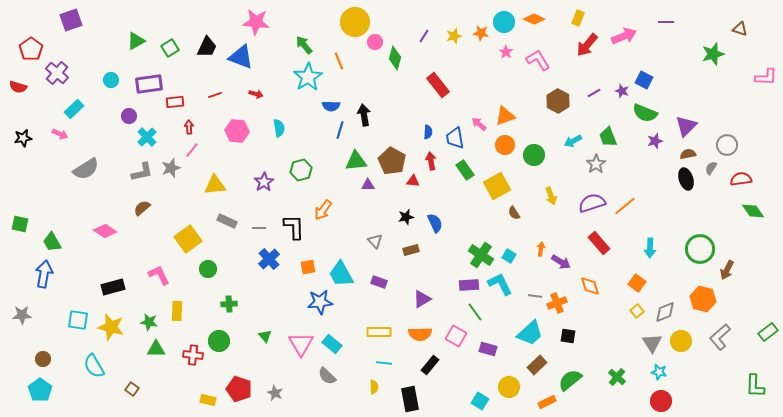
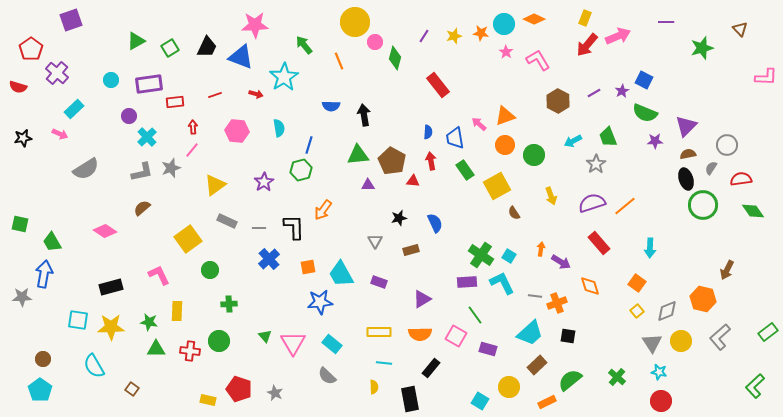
yellow rectangle at (578, 18): moved 7 px right
pink star at (256, 22): moved 1 px left, 3 px down; rotated 8 degrees counterclockwise
cyan circle at (504, 22): moved 2 px down
brown triangle at (740, 29): rotated 28 degrees clockwise
pink arrow at (624, 36): moved 6 px left
green star at (713, 54): moved 11 px left, 6 px up
cyan star at (308, 77): moved 24 px left
purple star at (622, 91): rotated 24 degrees clockwise
red arrow at (189, 127): moved 4 px right
blue line at (340, 130): moved 31 px left, 15 px down
purple star at (655, 141): rotated 14 degrees clockwise
green triangle at (356, 161): moved 2 px right, 6 px up
yellow triangle at (215, 185): rotated 30 degrees counterclockwise
black star at (406, 217): moved 7 px left, 1 px down
gray triangle at (375, 241): rotated 14 degrees clockwise
green circle at (700, 249): moved 3 px right, 44 px up
green circle at (208, 269): moved 2 px right, 1 px down
cyan L-shape at (500, 284): moved 2 px right, 1 px up
purple rectangle at (469, 285): moved 2 px left, 3 px up
black rectangle at (113, 287): moved 2 px left
green line at (475, 312): moved 3 px down
gray diamond at (665, 312): moved 2 px right, 1 px up
gray star at (22, 315): moved 18 px up
yellow star at (111, 327): rotated 16 degrees counterclockwise
pink triangle at (301, 344): moved 8 px left, 1 px up
red cross at (193, 355): moved 3 px left, 4 px up
black rectangle at (430, 365): moved 1 px right, 3 px down
green L-shape at (755, 386): rotated 45 degrees clockwise
